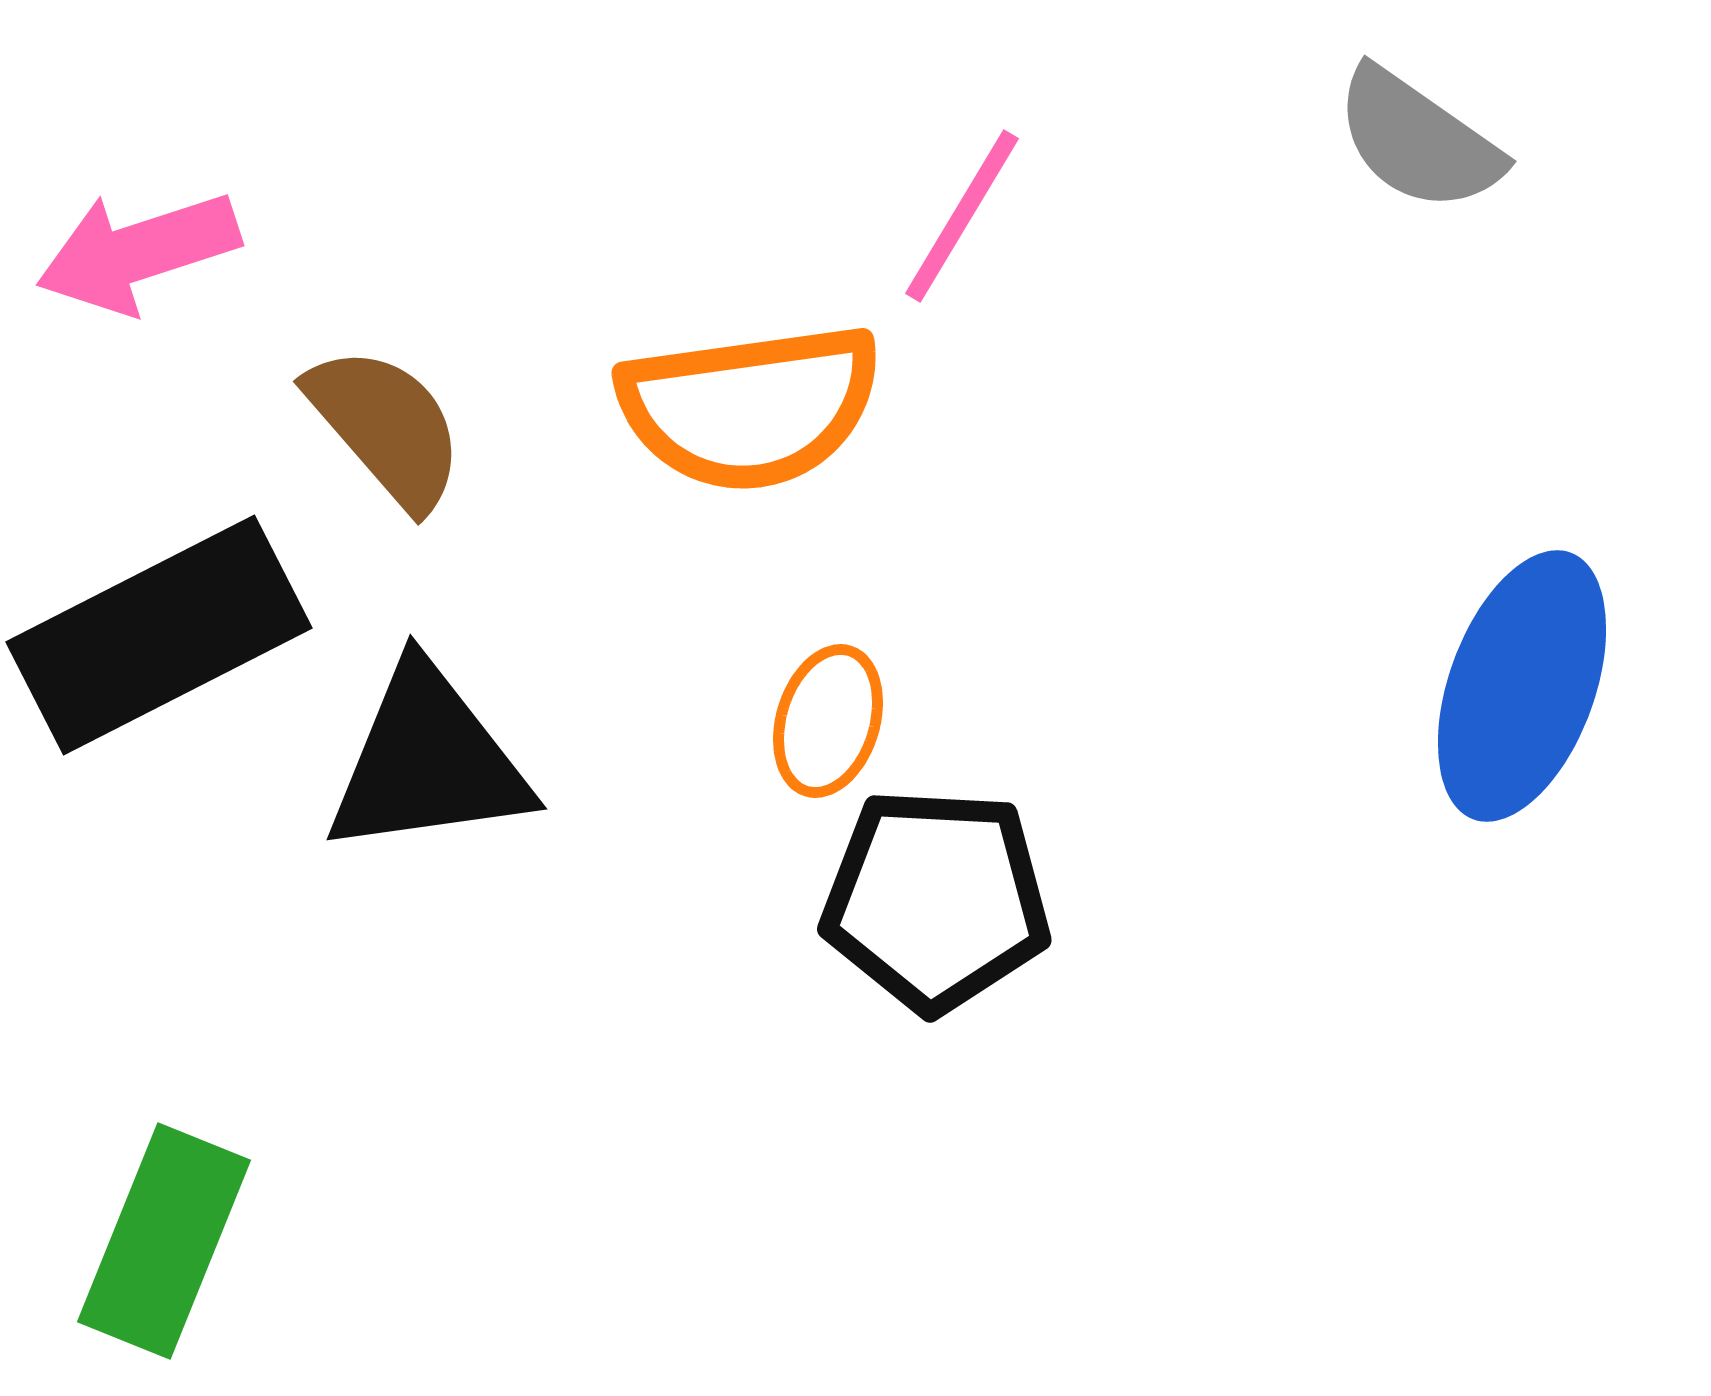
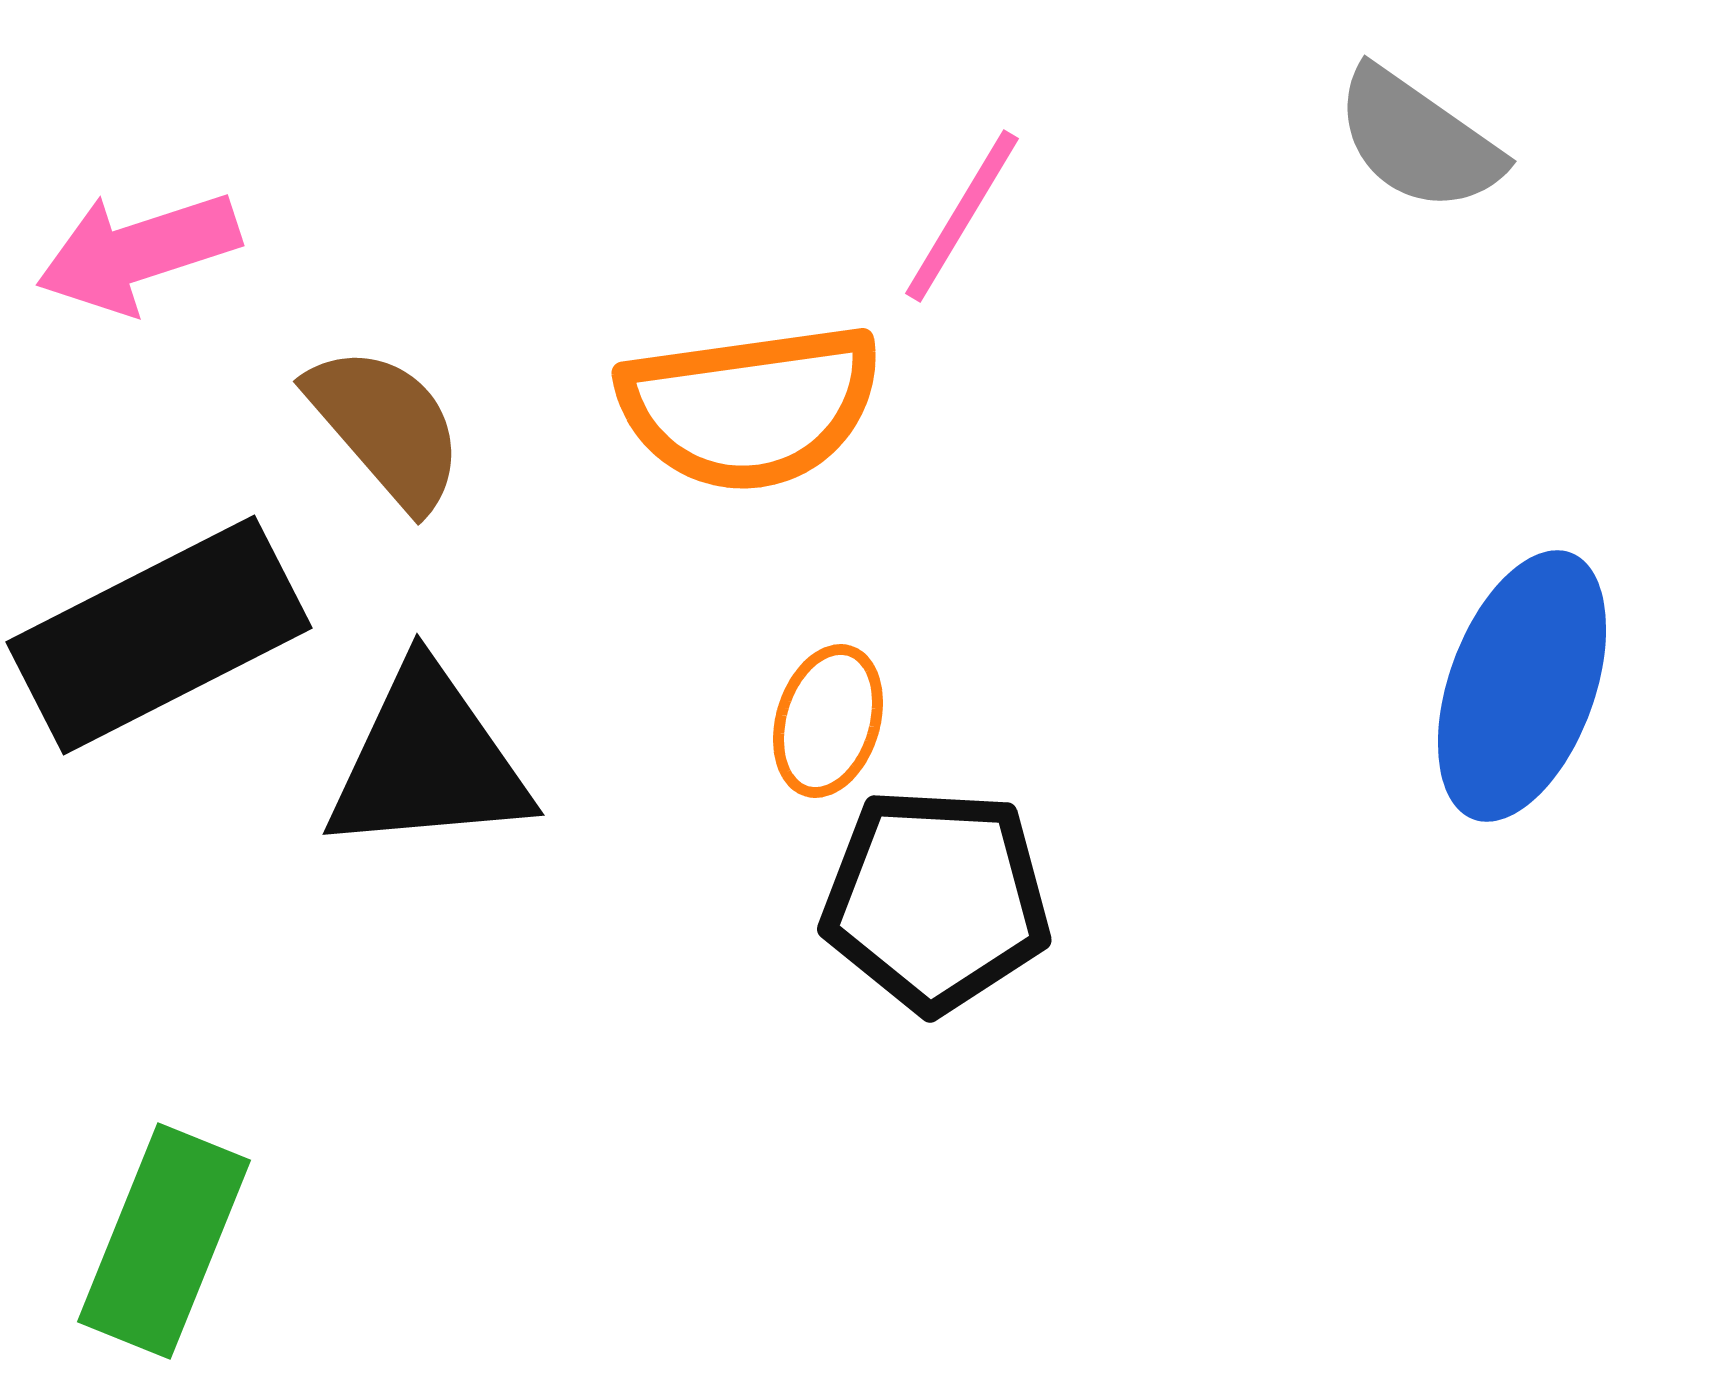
black triangle: rotated 3 degrees clockwise
